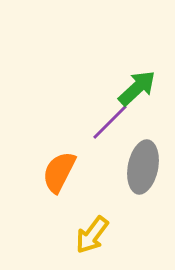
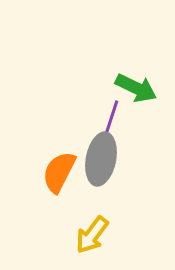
green arrow: moved 1 px left; rotated 69 degrees clockwise
purple line: rotated 27 degrees counterclockwise
gray ellipse: moved 42 px left, 8 px up
